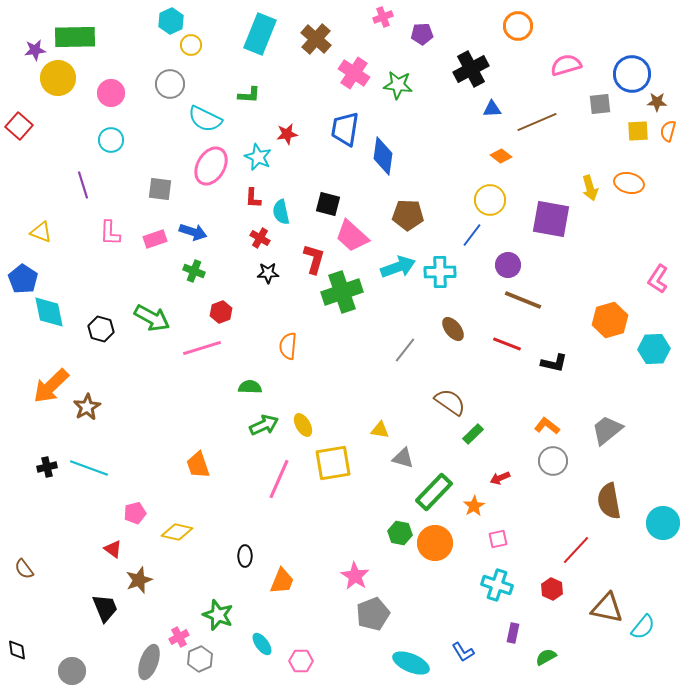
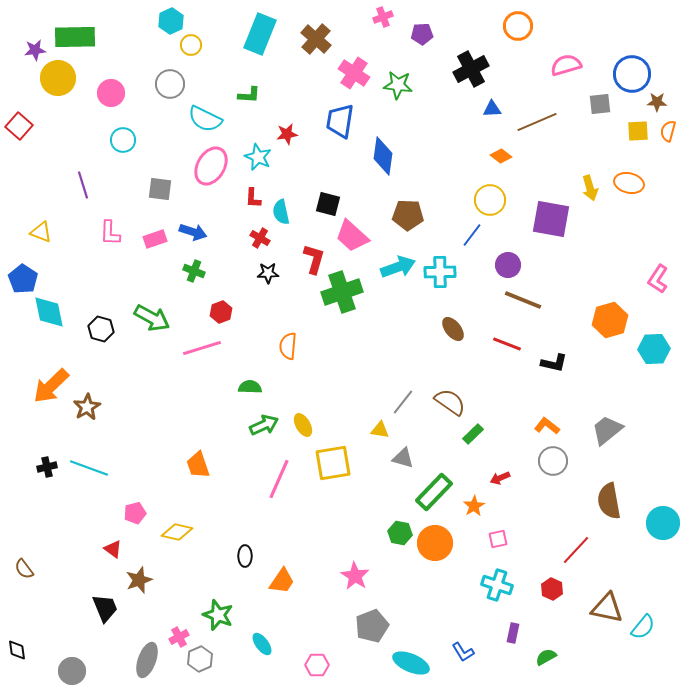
blue trapezoid at (345, 129): moved 5 px left, 8 px up
cyan circle at (111, 140): moved 12 px right
gray line at (405, 350): moved 2 px left, 52 px down
orange trapezoid at (282, 581): rotated 12 degrees clockwise
gray pentagon at (373, 614): moved 1 px left, 12 px down
pink hexagon at (301, 661): moved 16 px right, 4 px down
gray ellipse at (149, 662): moved 2 px left, 2 px up
